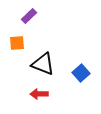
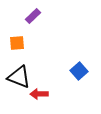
purple rectangle: moved 4 px right
black triangle: moved 24 px left, 13 px down
blue square: moved 2 px left, 2 px up
